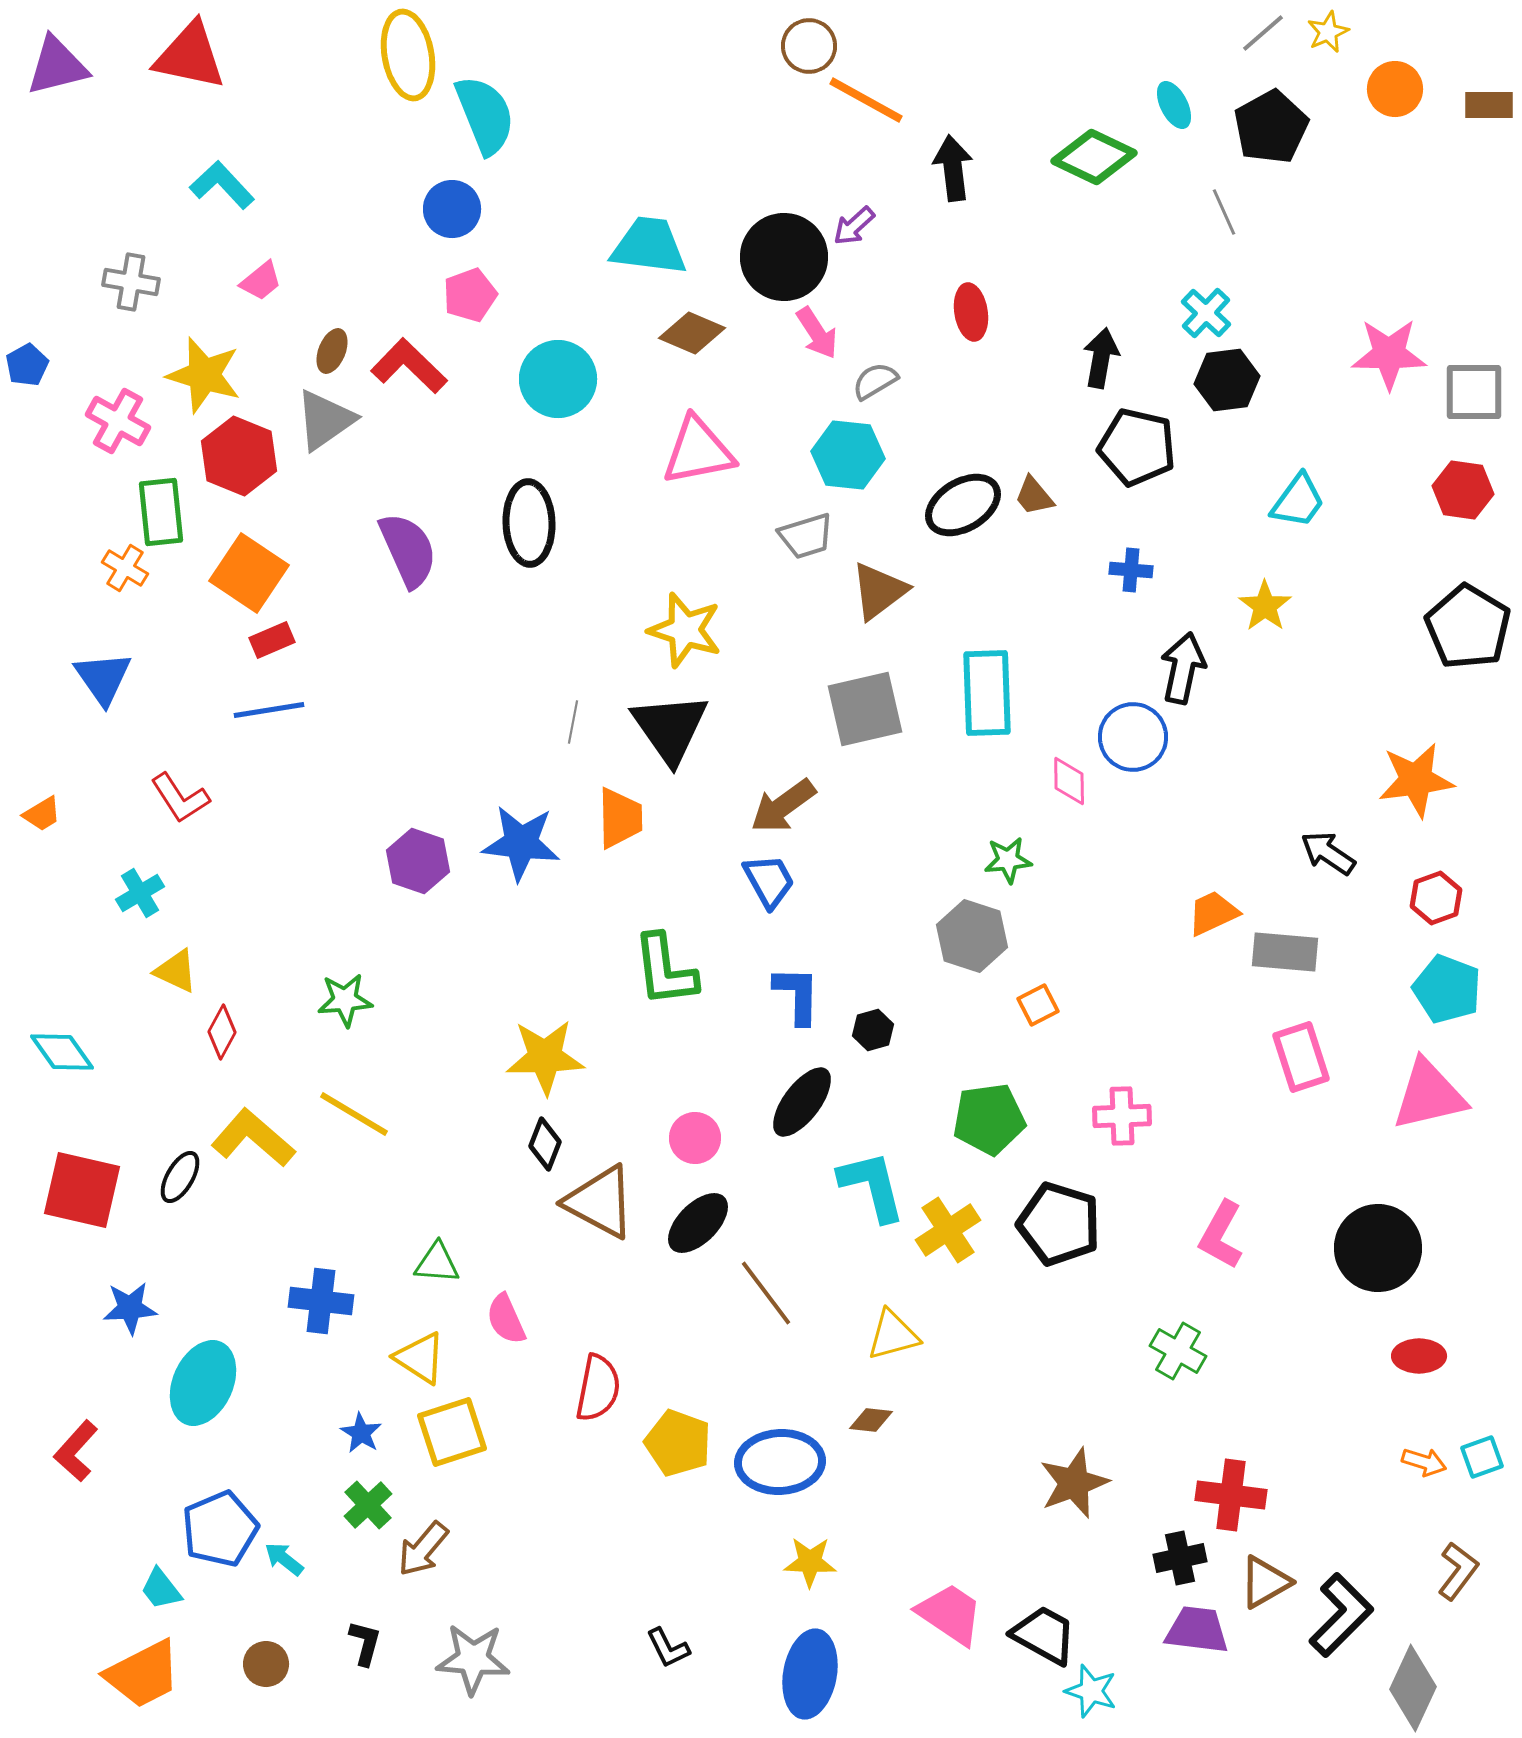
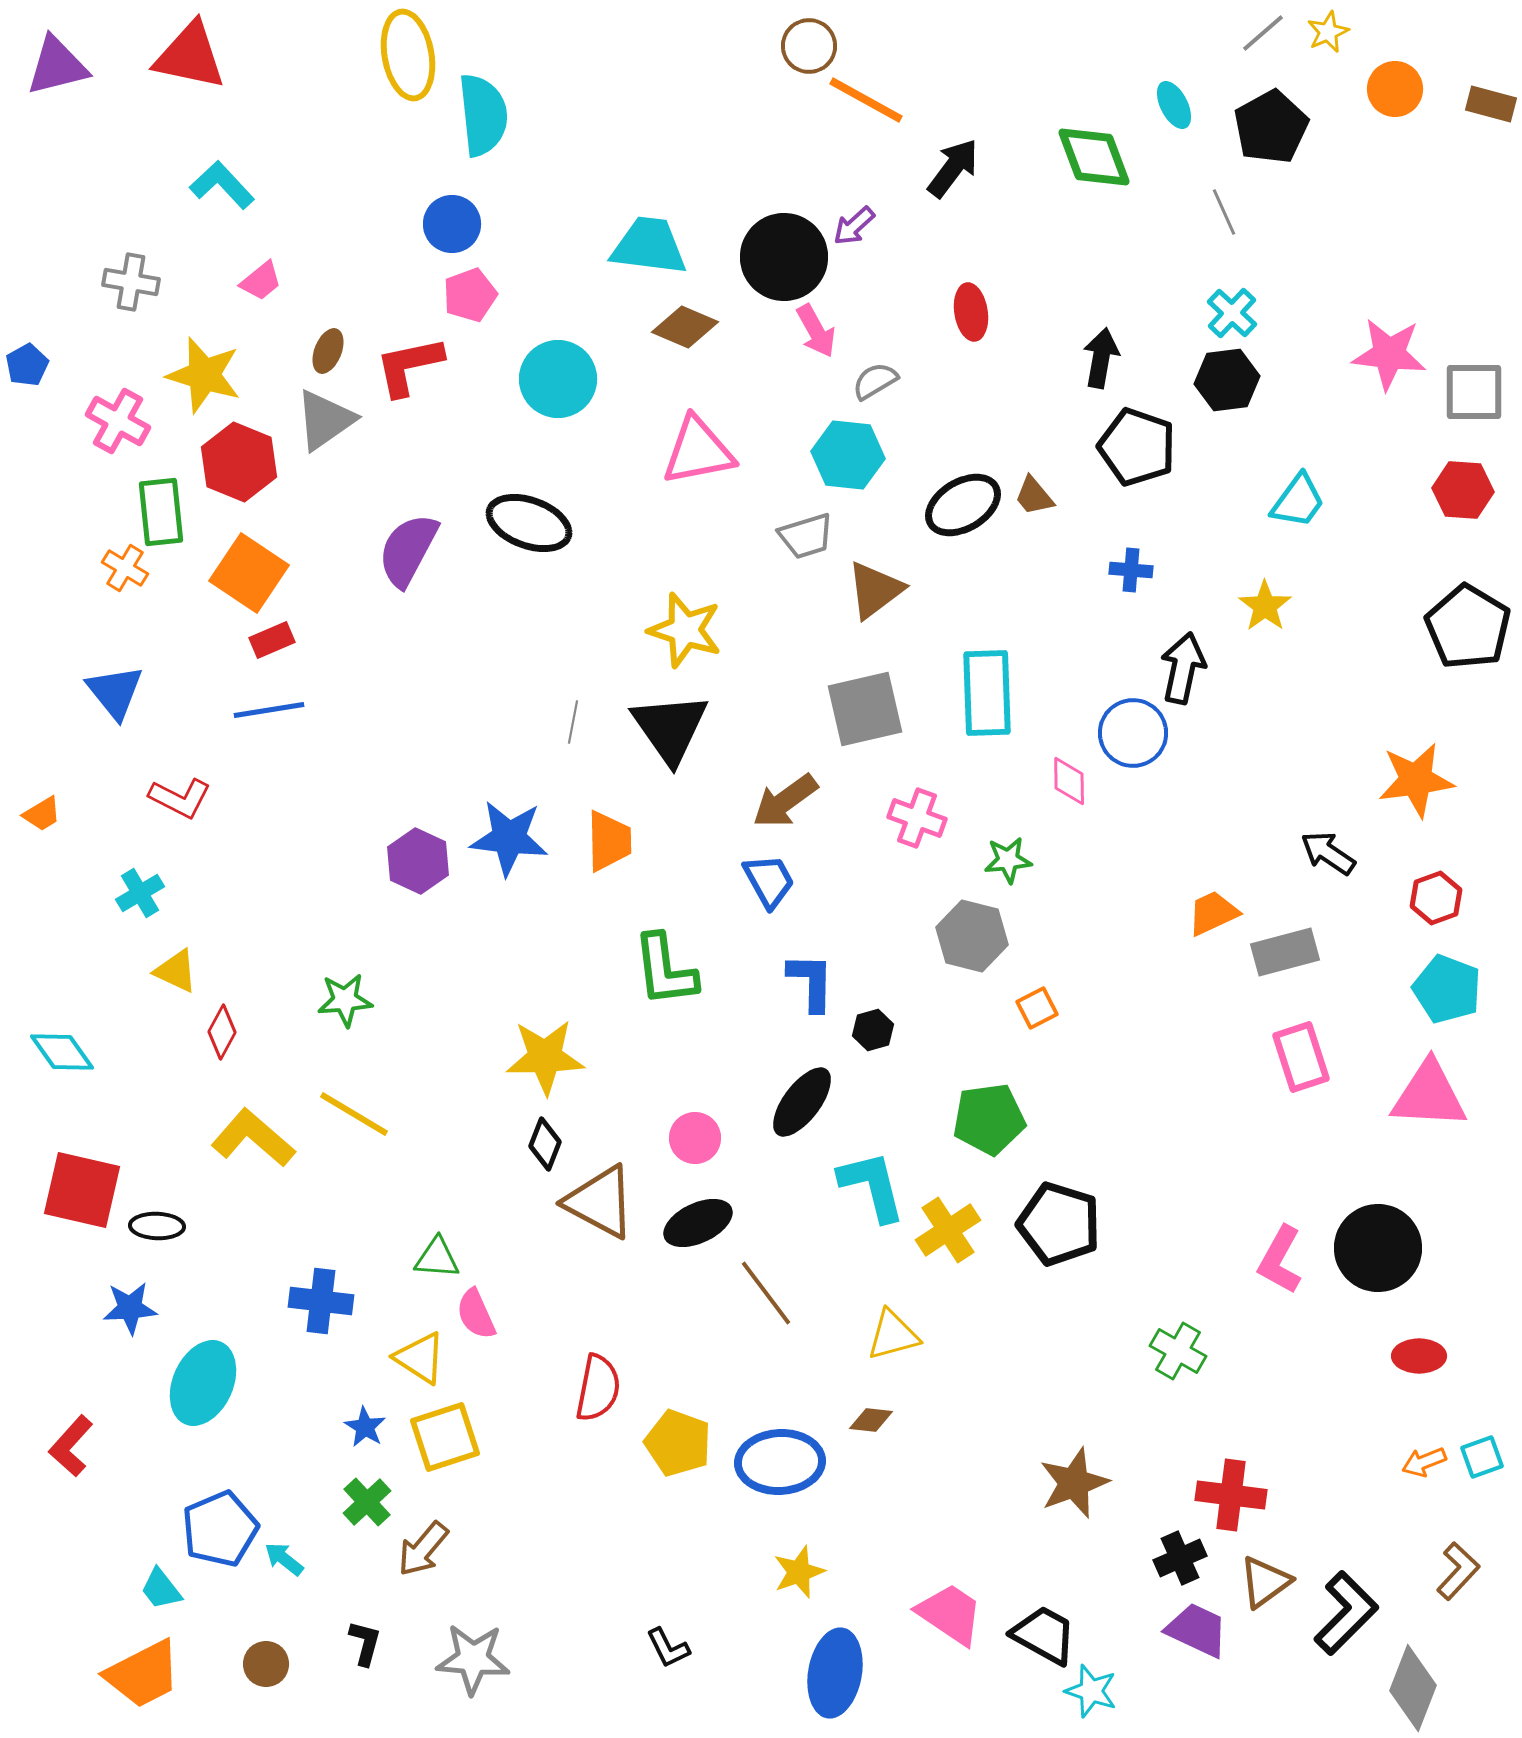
brown rectangle at (1489, 105): moved 2 px right, 1 px up; rotated 15 degrees clockwise
cyan semicircle at (485, 115): moved 2 px left; rotated 16 degrees clockwise
green diamond at (1094, 157): rotated 44 degrees clockwise
black arrow at (953, 168): rotated 44 degrees clockwise
blue circle at (452, 209): moved 15 px down
cyan cross at (1206, 313): moved 26 px right
brown diamond at (692, 333): moved 7 px left, 6 px up
pink arrow at (817, 333): moved 1 px left, 2 px up; rotated 4 degrees clockwise
brown ellipse at (332, 351): moved 4 px left
pink star at (1389, 354): rotated 6 degrees clockwise
red L-shape at (409, 366): rotated 56 degrees counterclockwise
black pentagon at (1137, 447): rotated 6 degrees clockwise
red hexagon at (239, 456): moved 6 px down
red hexagon at (1463, 490): rotated 4 degrees counterclockwise
black ellipse at (529, 523): rotated 68 degrees counterclockwise
purple semicircle at (408, 550): rotated 128 degrees counterclockwise
brown triangle at (879, 591): moved 4 px left, 1 px up
blue triangle at (103, 678): moved 12 px right, 14 px down; rotated 4 degrees counterclockwise
blue circle at (1133, 737): moved 4 px up
red L-shape at (180, 798): rotated 30 degrees counterclockwise
brown arrow at (783, 806): moved 2 px right, 5 px up
orange trapezoid at (620, 818): moved 11 px left, 23 px down
blue star at (521, 843): moved 12 px left, 5 px up
purple hexagon at (418, 861): rotated 6 degrees clockwise
gray hexagon at (972, 936): rotated 4 degrees counterclockwise
gray rectangle at (1285, 952): rotated 20 degrees counterclockwise
blue L-shape at (797, 995): moved 14 px right, 13 px up
orange square at (1038, 1005): moved 1 px left, 3 px down
pink triangle at (1429, 1095): rotated 16 degrees clockwise
pink cross at (1122, 1116): moved 205 px left, 298 px up; rotated 22 degrees clockwise
black ellipse at (180, 1177): moved 23 px left, 49 px down; rotated 62 degrees clockwise
black ellipse at (698, 1223): rotated 20 degrees clockwise
pink L-shape at (1221, 1235): moved 59 px right, 25 px down
green triangle at (437, 1263): moved 5 px up
pink semicircle at (506, 1319): moved 30 px left, 5 px up
yellow square at (452, 1432): moved 7 px left, 5 px down
blue star at (361, 1433): moved 4 px right, 6 px up
red L-shape at (76, 1451): moved 5 px left, 5 px up
orange arrow at (1424, 1462): rotated 141 degrees clockwise
green cross at (368, 1505): moved 1 px left, 3 px up
black cross at (1180, 1558): rotated 12 degrees counterclockwise
yellow star at (810, 1562): moved 11 px left, 10 px down; rotated 22 degrees counterclockwise
brown L-shape at (1458, 1571): rotated 6 degrees clockwise
brown triangle at (1265, 1582): rotated 6 degrees counterclockwise
black L-shape at (1341, 1615): moved 5 px right, 2 px up
purple trapezoid at (1197, 1630): rotated 18 degrees clockwise
blue ellipse at (810, 1674): moved 25 px right, 1 px up
gray diamond at (1413, 1688): rotated 4 degrees counterclockwise
